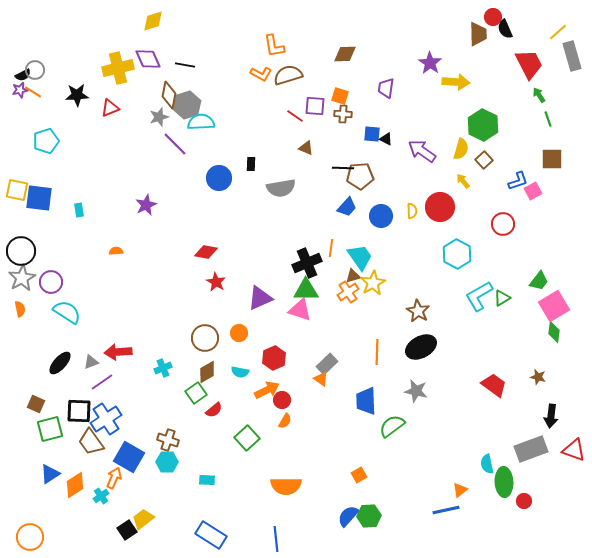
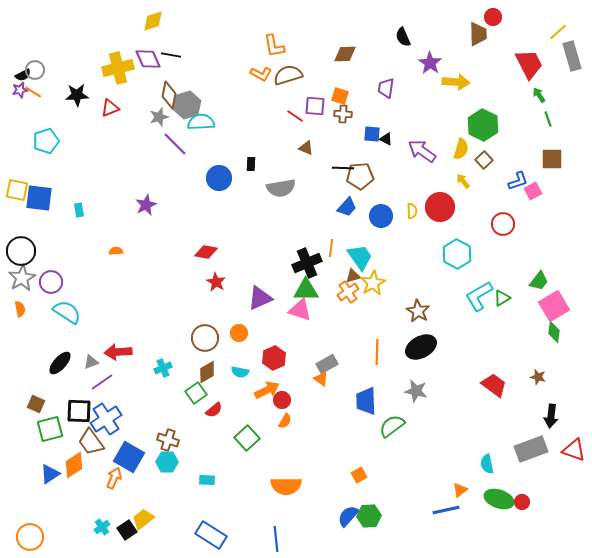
black semicircle at (505, 29): moved 102 px left, 8 px down
black line at (185, 65): moved 14 px left, 10 px up
gray rectangle at (327, 364): rotated 15 degrees clockwise
green ellipse at (504, 482): moved 5 px left, 17 px down; rotated 68 degrees counterclockwise
orange diamond at (75, 485): moved 1 px left, 20 px up
cyan cross at (101, 496): moved 1 px right, 31 px down
red circle at (524, 501): moved 2 px left, 1 px down
